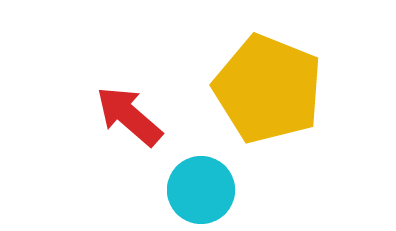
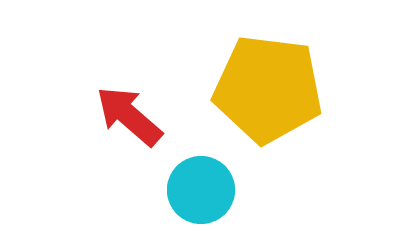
yellow pentagon: rotated 15 degrees counterclockwise
